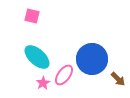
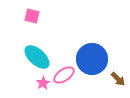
pink ellipse: rotated 20 degrees clockwise
